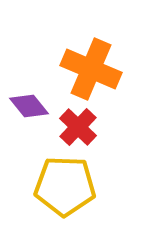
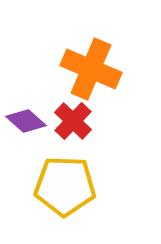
purple diamond: moved 3 px left, 15 px down; rotated 9 degrees counterclockwise
red cross: moved 5 px left, 6 px up
